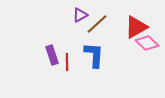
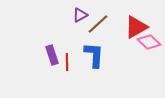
brown line: moved 1 px right
pink diamond: moved 2 px right, 1 px up
